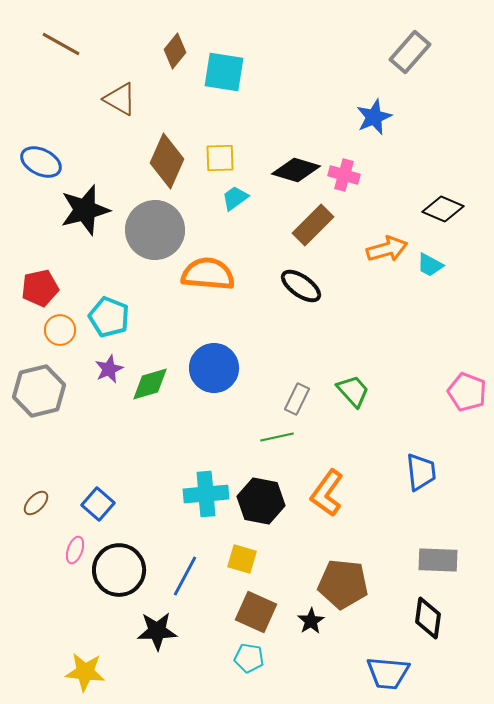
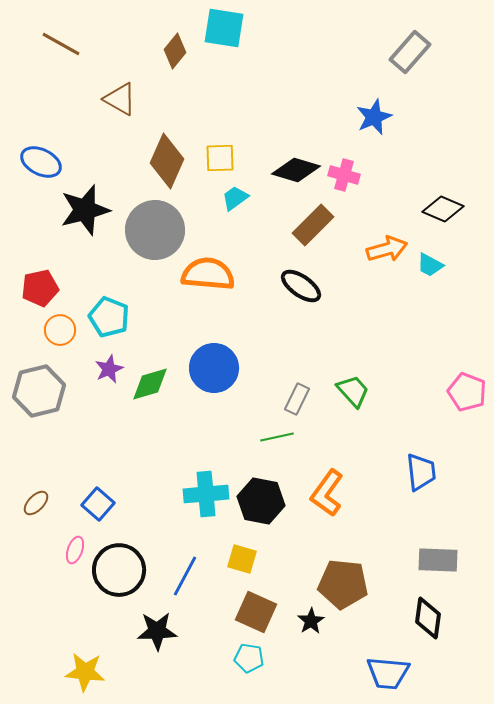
cyan square at (224, 72): moved 44 px up
